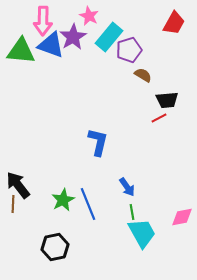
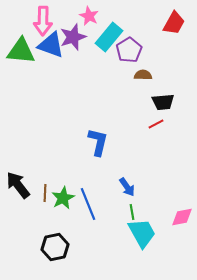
purple star: rotated 12 degrees clockwise
purple pentagon: rotated 15 degrees counterclockwise
brown semicircle: rotated 30 degrees counterclockwise
black trapezoid: moved 4 px left, 2 px down
red line: moved 3 px left, 6 px down
green star: moved 2 px up
brown line: moved 32 px right, 11 px up
